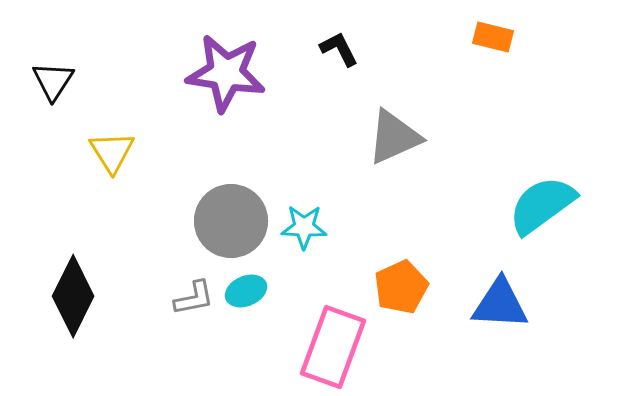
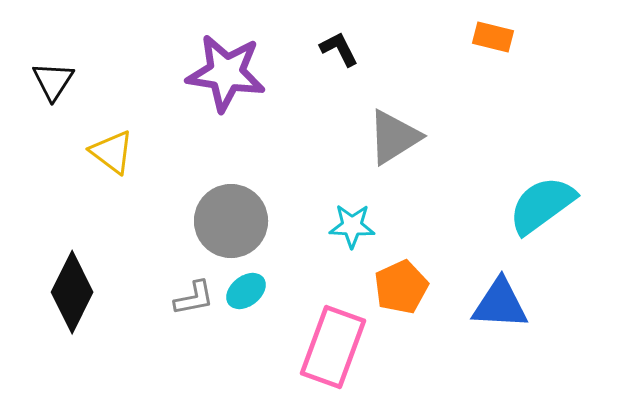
gray triangle: rotated 8 degrees counterclockwise
yellow triangle: rotated 21 degrees counterclockwise
cyan star: moved 48 px right, 1 px up
cyan ellipse: rotated 15 degrees counterclockwise
black diamond: moved 1 px left, 4 px up
